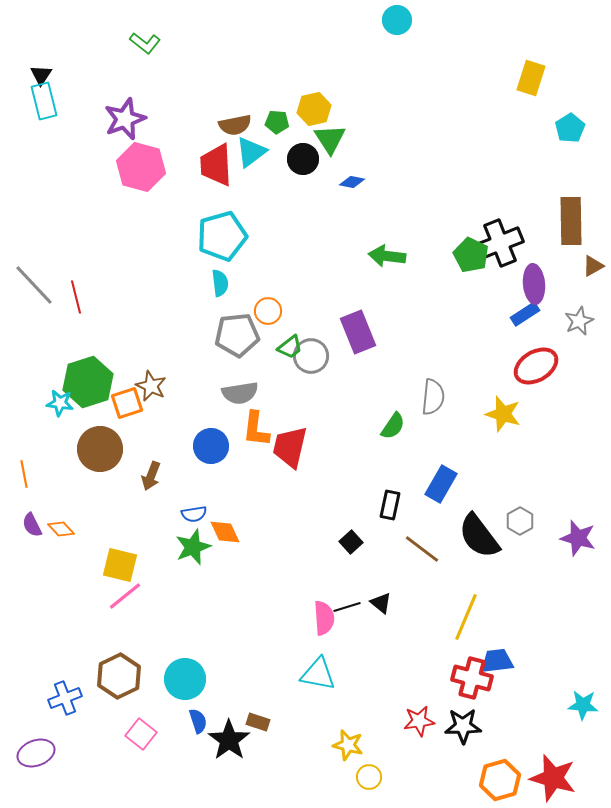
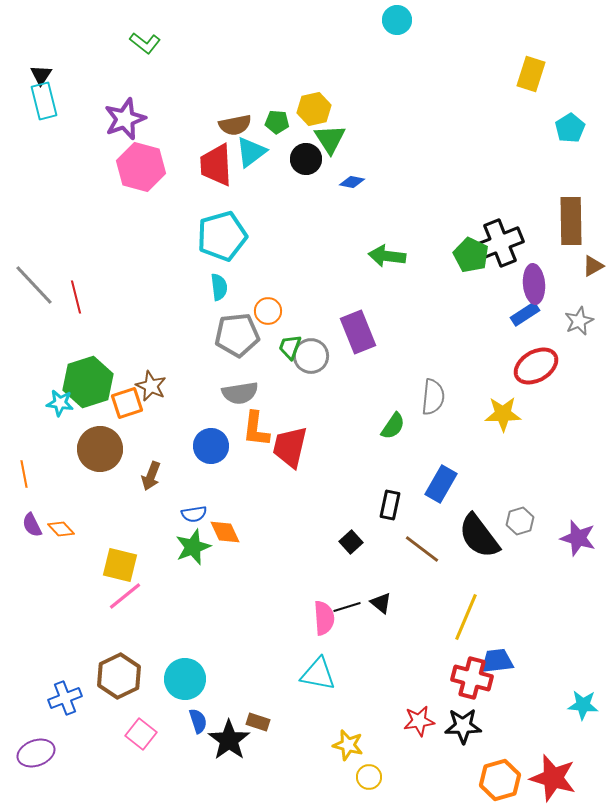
yellow rectangle at (531, 78): moved 4 px up
black circle at (303, 159): moved 3 px right
cyan semicircle at (220, 283): moved 1 px left, 4 px down
green trapezoid at (290, 347): rotated 148 degrees clockwise
yellow star at (503, 414): rotated 18 degrees counterclockwise
gray hexagon at (520, 521): rotated 12 degrees clockwise
